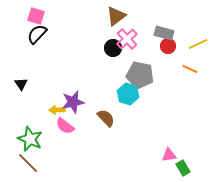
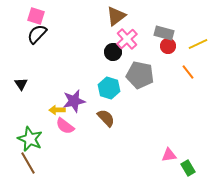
black circle: moved 4 px down
orange line: moved 2 px left, 3 px down; rotated 28 degrees clockwise
cyan hexagon: moved 19 px left, 6 px up
purple star: moved 1 px right, 1 px up
brown line: rotated 15 degrees clockwise
green rectangle: moved 5 px right
